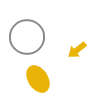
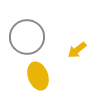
yellow ellipse: moved 3 px up; rotated 12 degrees clockwise
